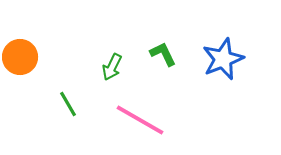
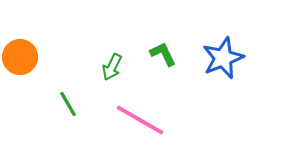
blue star: moved 1 px up
